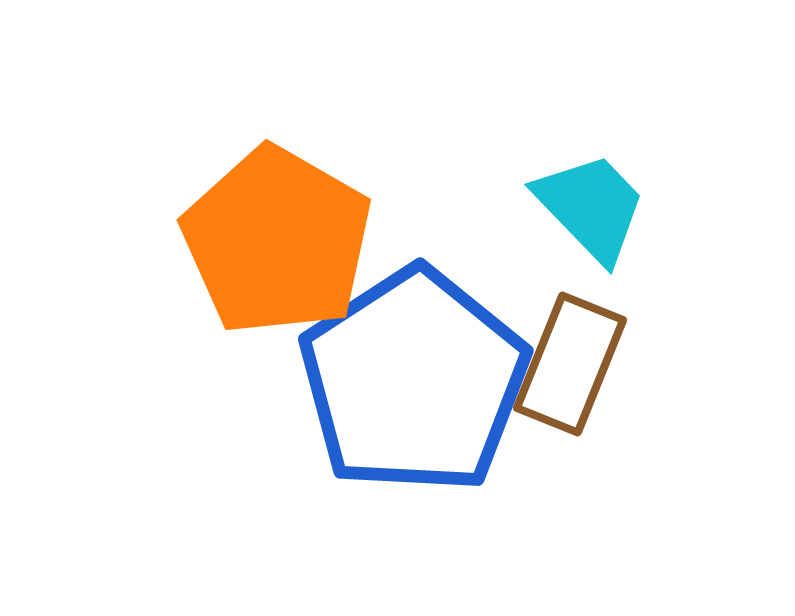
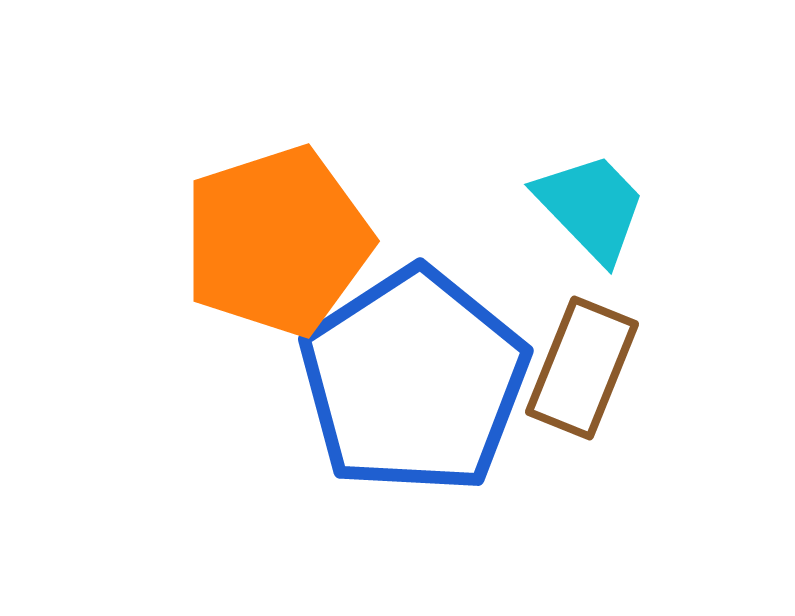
orange pentagon: rotated 24 degrees clockwise
brown rectangle: moved 12 px right, 4 px down
